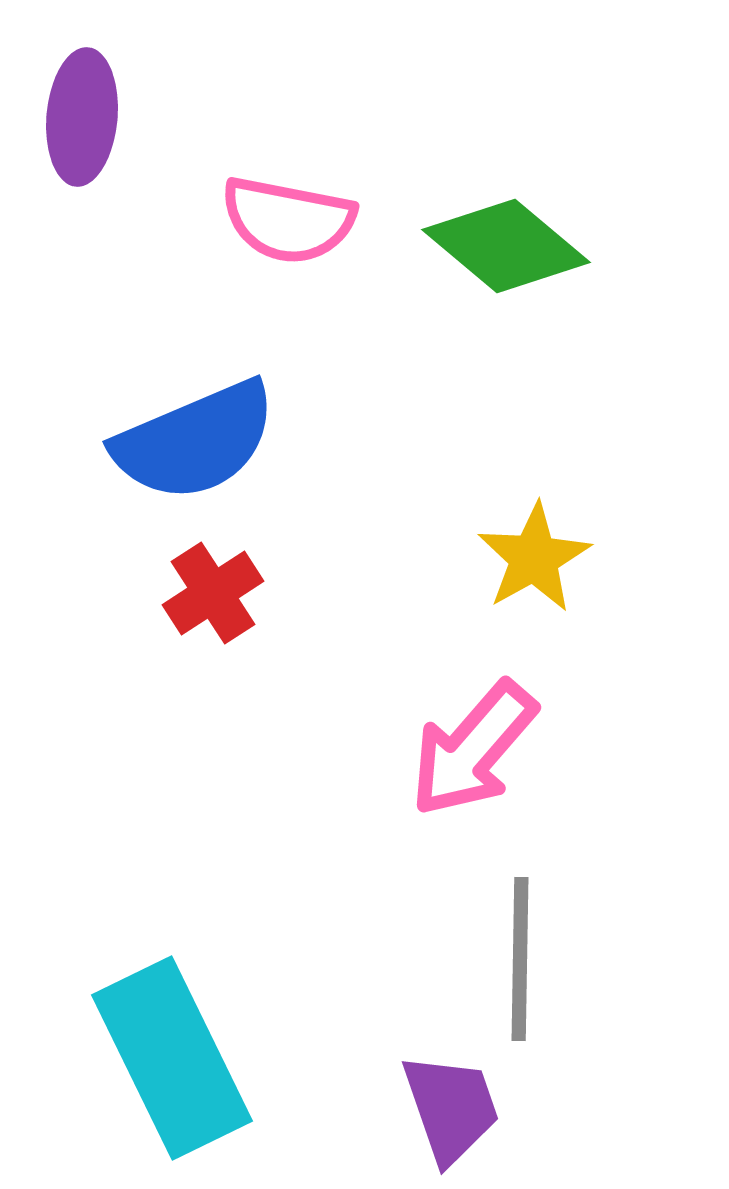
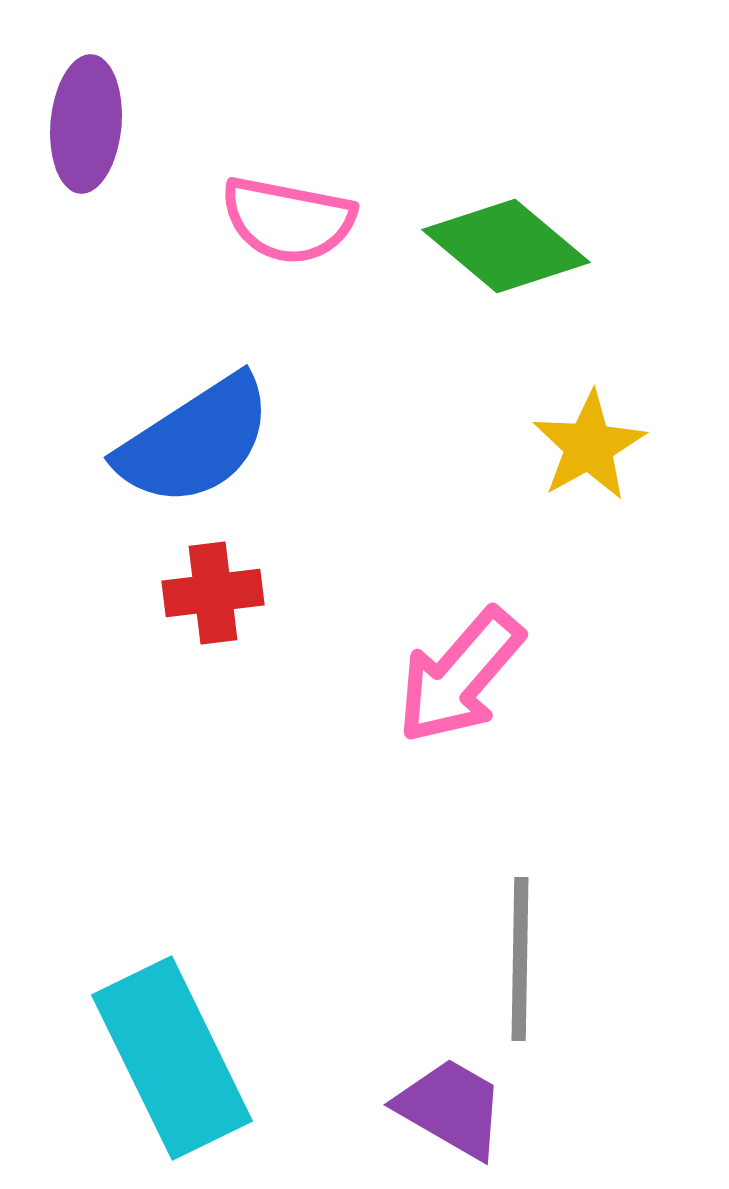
purple ellipse: moved 4 px right, 7 px down
blue semicircle: rotated 10 degrees counterclockwise
yellow star: moved 55 px right, 112 px up
red cross: rotated 26 degrees clockwise
pink arrow: moved 13 px left, 73 px up
purple trapezoid: rotated 41 degrees counterclockwise
